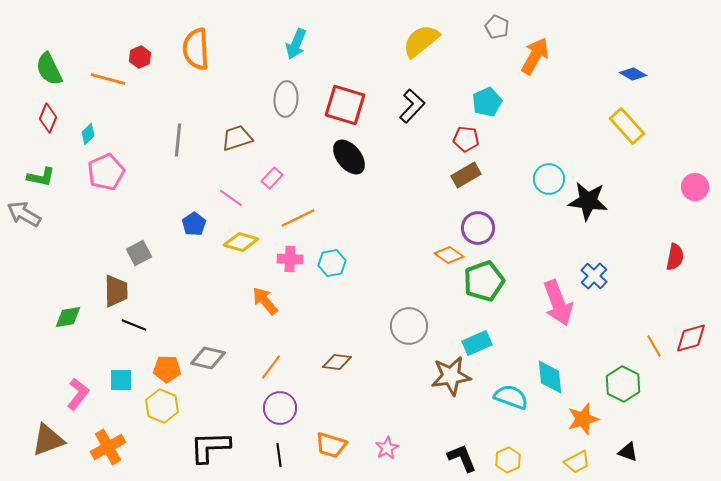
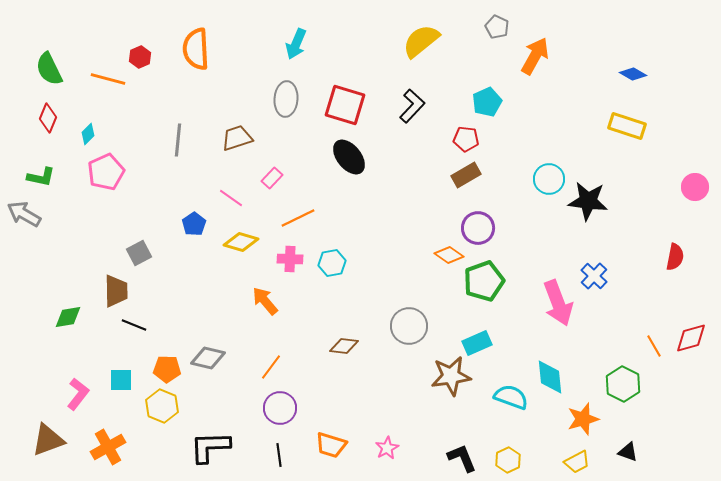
yellow rectangle at (627, 126): rotated 30 degrees counterclockwise
brown diamond at (337, 362): moved 7 px right, 16 px up
